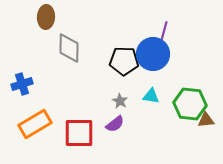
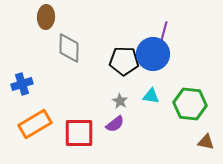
brown triangle: moved 22 px down; rotated 18 degrees clockwise
